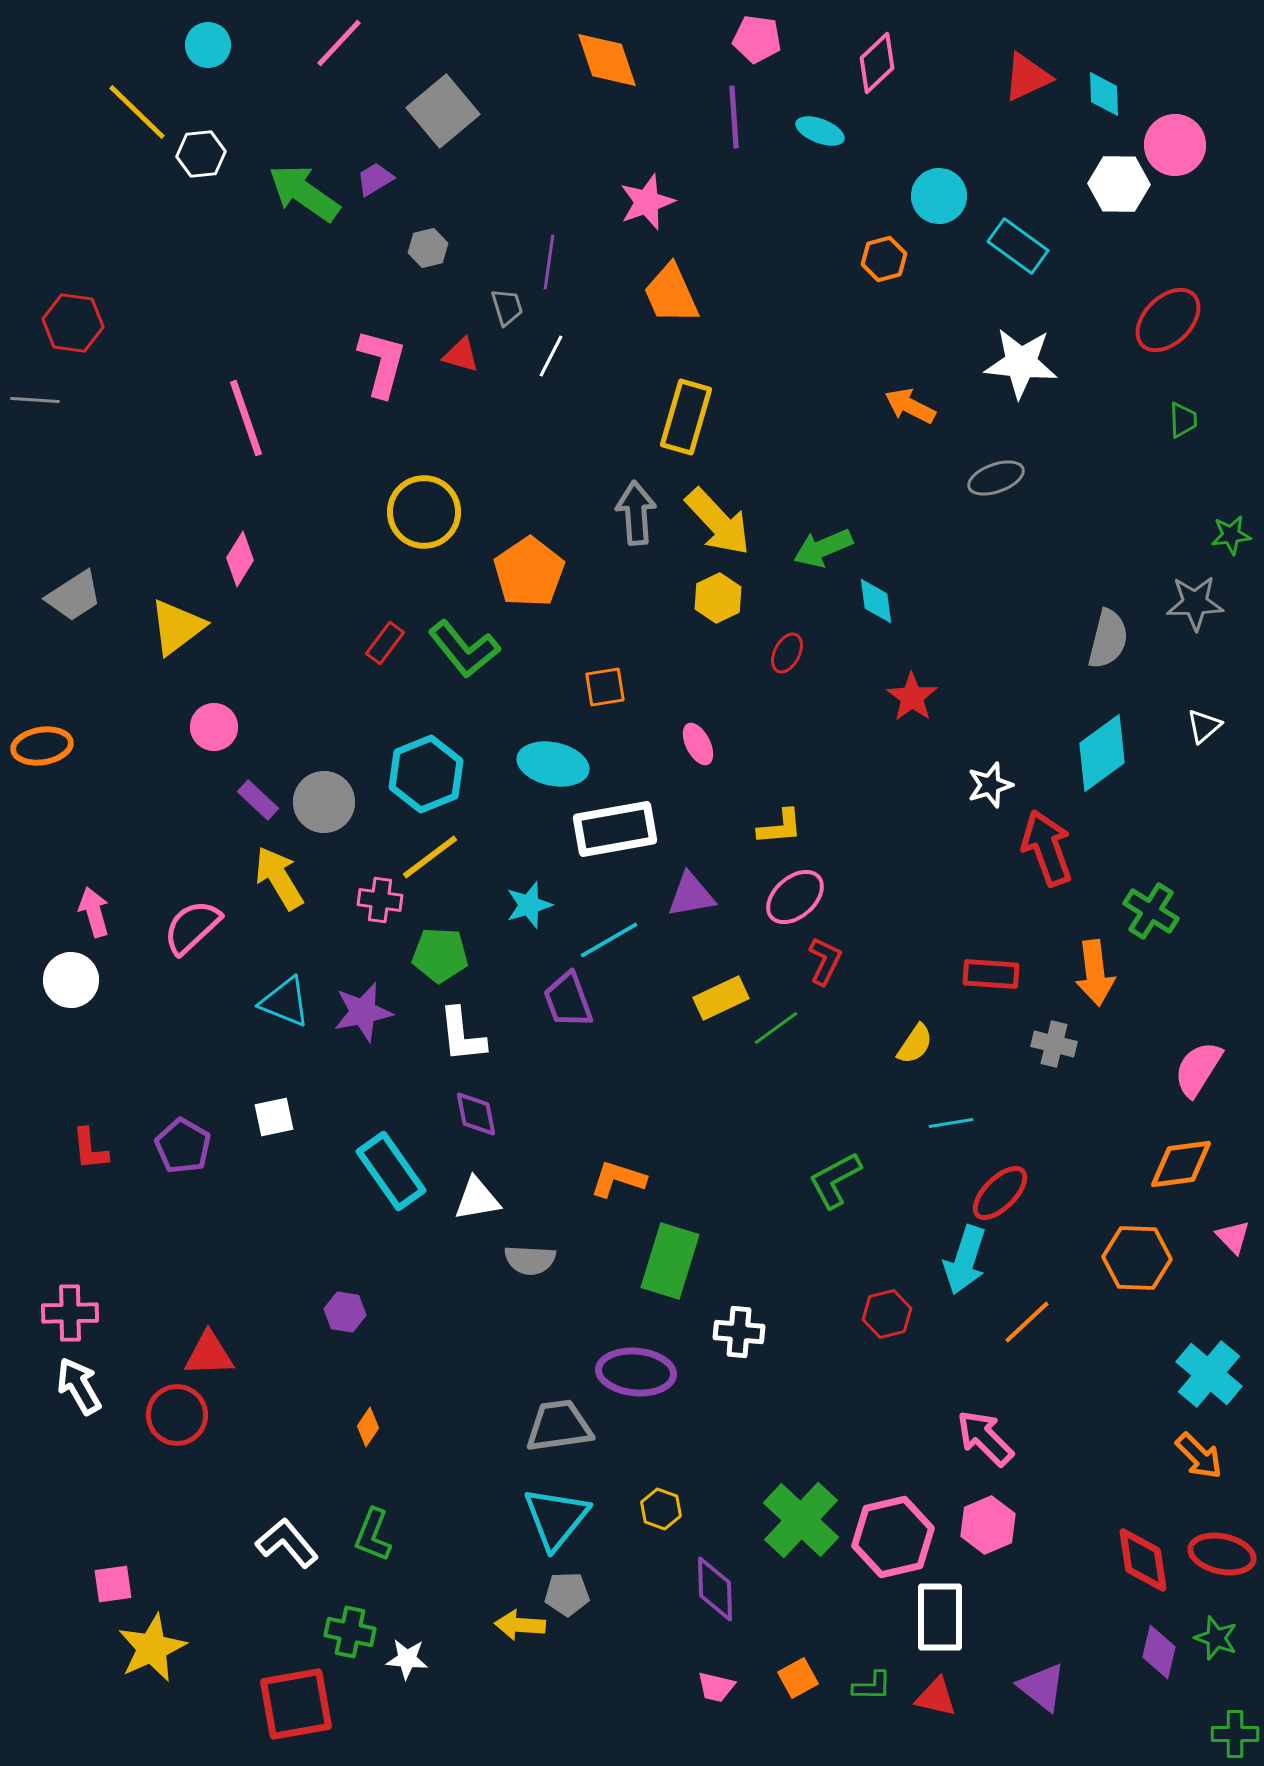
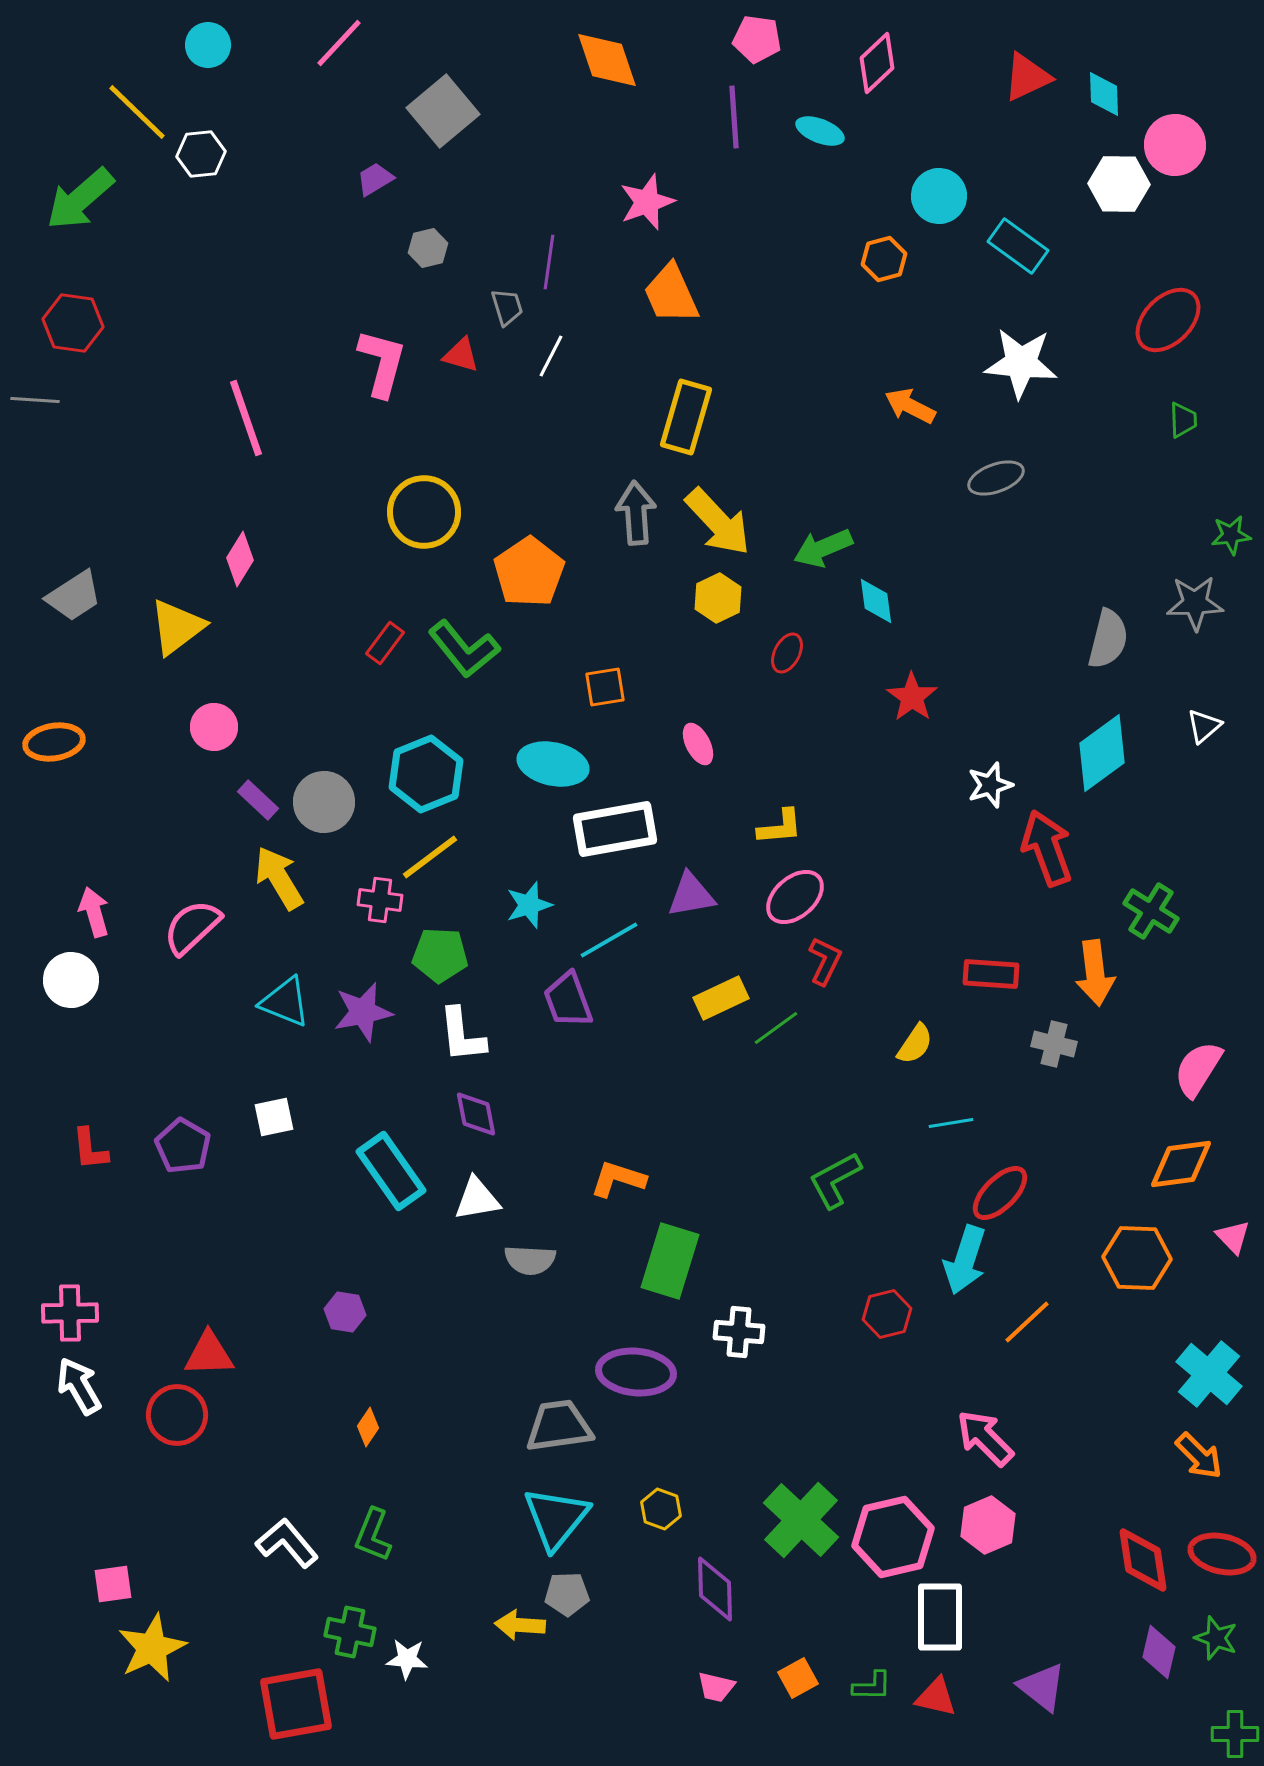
green arrow at (304, 193): moved 224 px left, 6 px down; rotated 76 degrees counterclockwise
orange ellipse at (42, 746): moved 12 px right, 4 px up
